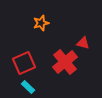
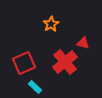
orange star: moved 10 px right, 1 px down; rotated 14 degrees counterclockwise
cyan rectangle: moved 7 px right
